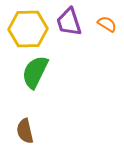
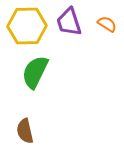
yellow hexagon: moved 1 px left, 3 px up
